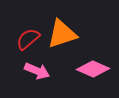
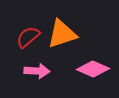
red semicircle: moved 2 px up
pink arrow: rotated 20 degrees counterclockwise
